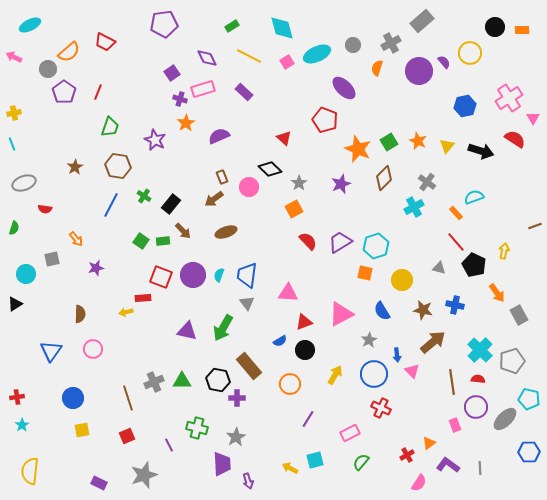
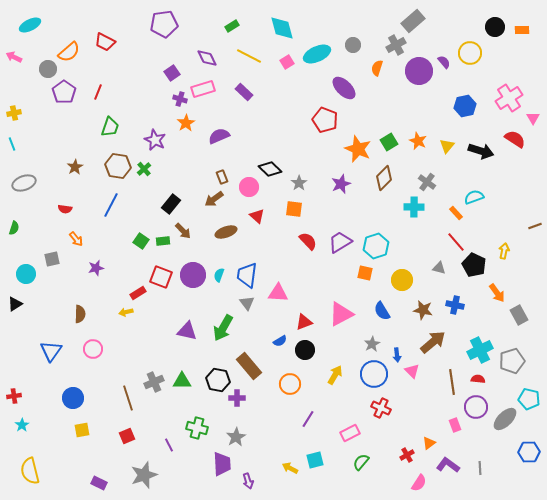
gray rectangle at (422, 21): moved 9 px left
gray cross at (391, 43): moved 5 px right, 2 px down
red triangle at (284, 138): moved 27 px left, 78 px down
green cross at (144, 196): moved 27 px up; rotated 16 degrees clockwise
cyan cross at (414, 207): rotated 30 degrees clockwise
red semicircle at (45, 209): moved 20 px right
orange square at (294, 209): rotated 36 degrees clockwise
pink triangle at (288, 293): moved 10 px left
red rectangle at (143, 298): moved 5 px left, 5 px up; rotated 28 degrees counterclockwise
gray star at (369, 340): moved 3 px right, 4 px down
cyan cross at (480, 350): rotated 20 degrees clockwise
red cross at (17, 397): moved 3 px left, 1 px up
yellow semicircle at (30, 471): rotated 20 degrees counterclockwise
